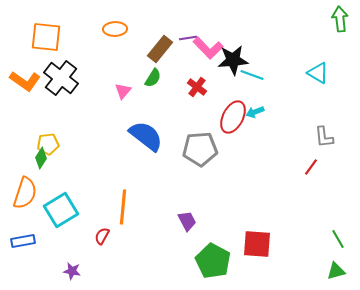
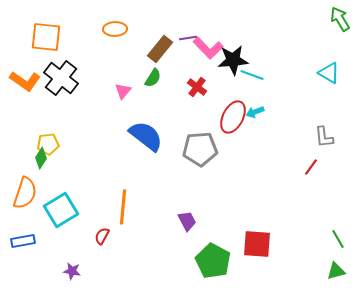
green arrow: rotated 25 degrees counterclockwise
cyan triangle: moved 11 px right
